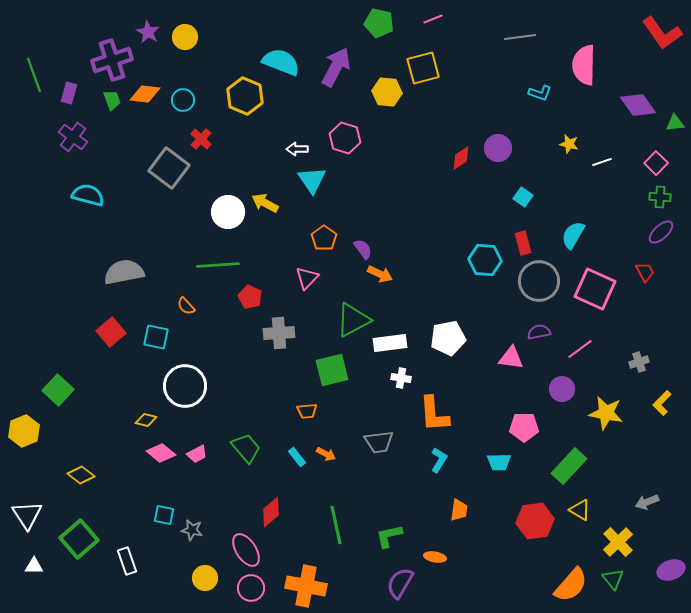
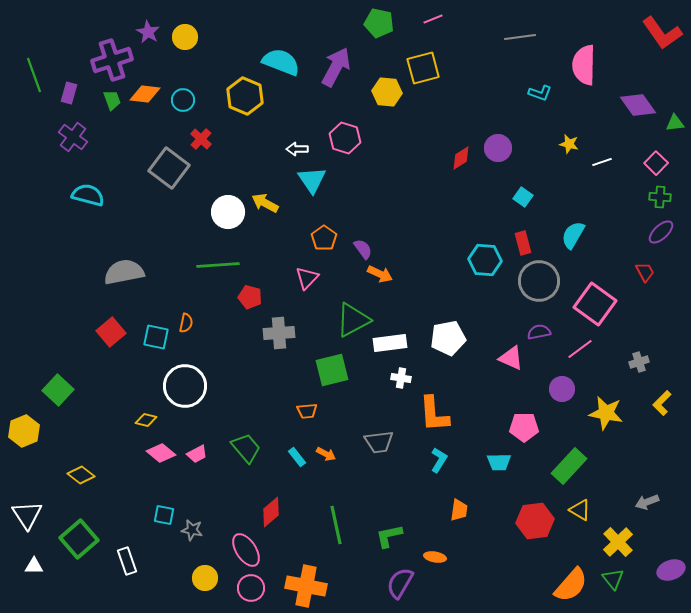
pink square at (595, 289): moved 15 px down; rotated 12 degrees clockwise
red pentagon at (250, 297): rotated 10 degrees counterclockwise
orange semicircle at (186, 306): moved 17 px down; rotated 126 degrees counterclockwise
pink triangle at (511, 358): rotated 16 degrees clockwise
